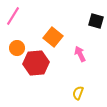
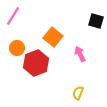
red hexagon: rotated 15 degrees counterclockwise
